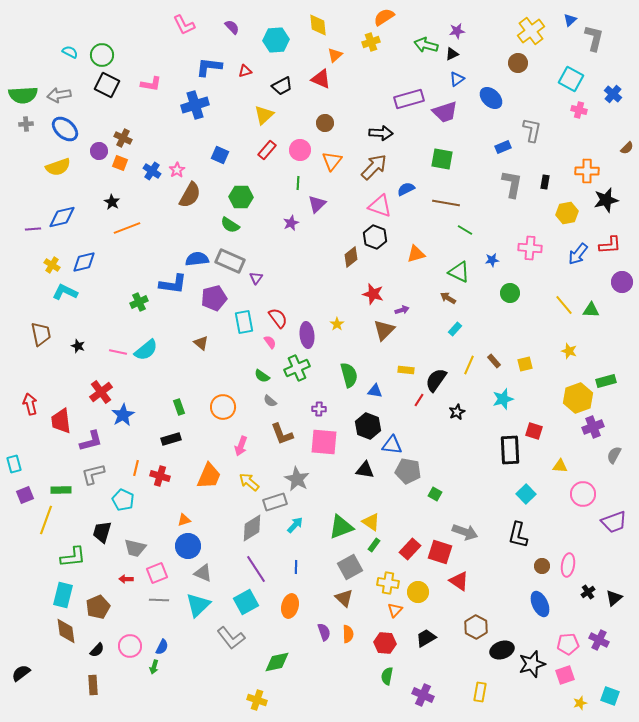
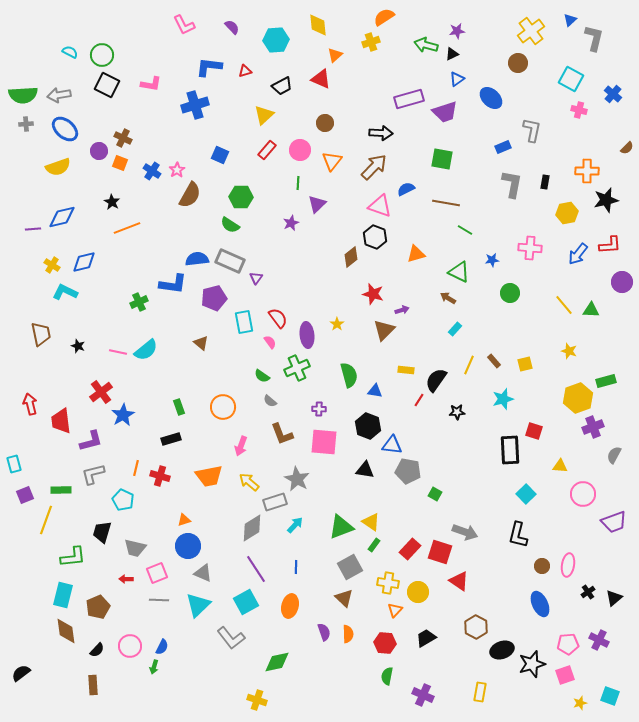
black star at (457, 412): rotated 21 degrees clockwise
orange trapezoid at (209, 476): rotated 56 degrees clockwise
